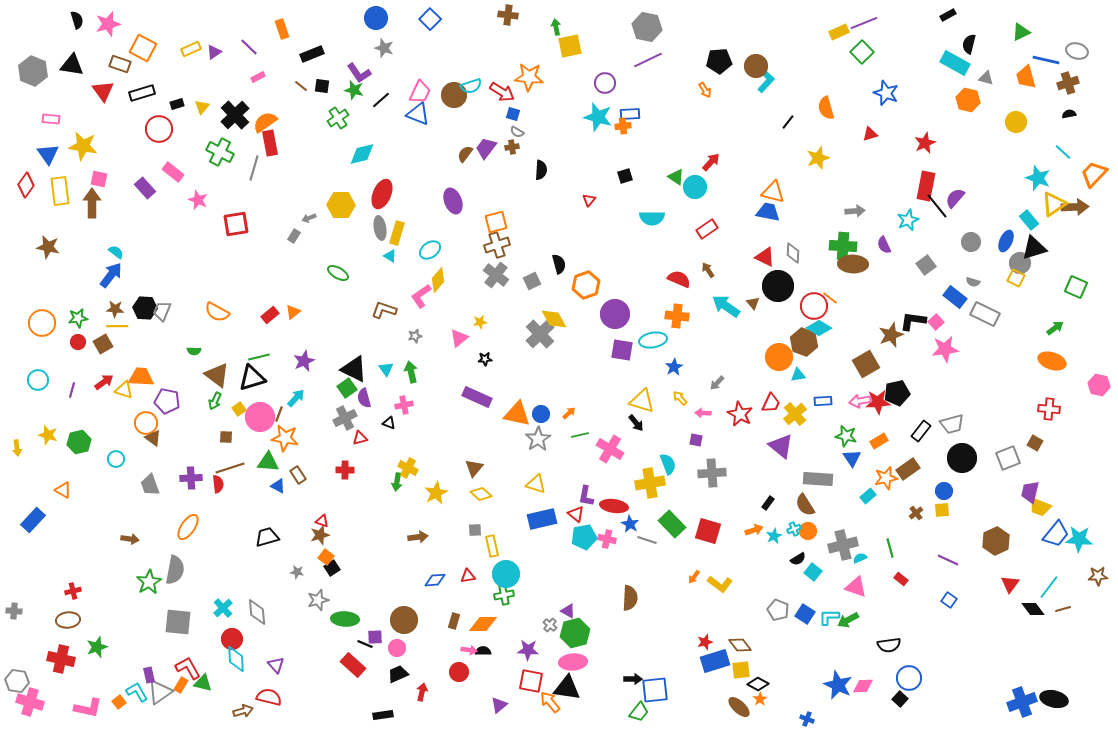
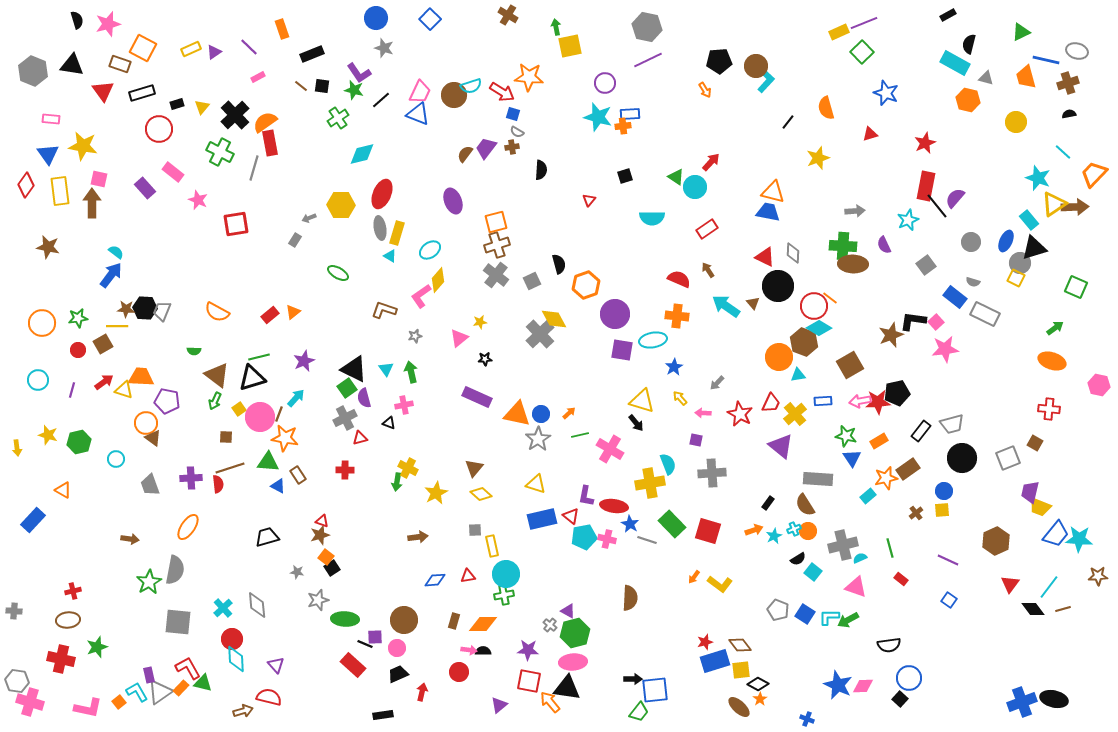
brown cross at (508, 15): rotated 24 degrees clockwise
gray rectangle at (294, 236): moved 1 px right, 4 px down
brown star at (115, 309): moved 11 px right
red circle at (78, 342): moved 8 px down
brown square at (866, 364): moved 16 px left, 1 px down
red triangle at (576, 514): moved 5 px left, 2 px down
gray diamond at (257, 612): moved 7 px up
red square at (531, 681): moved 2 px left
orange rectangle at (181, 685): moved 3 px down; rotated 14 degrees clockwise
